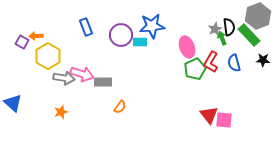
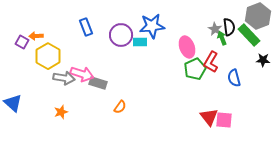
gray star: rotated 16 degrees counterclockwise
blue semicircle: moved 15 px down
gray rectangle: moved 5 px left, 1 px down; rotated 18 degrees clockwise
red triangle: moved 2 px down
